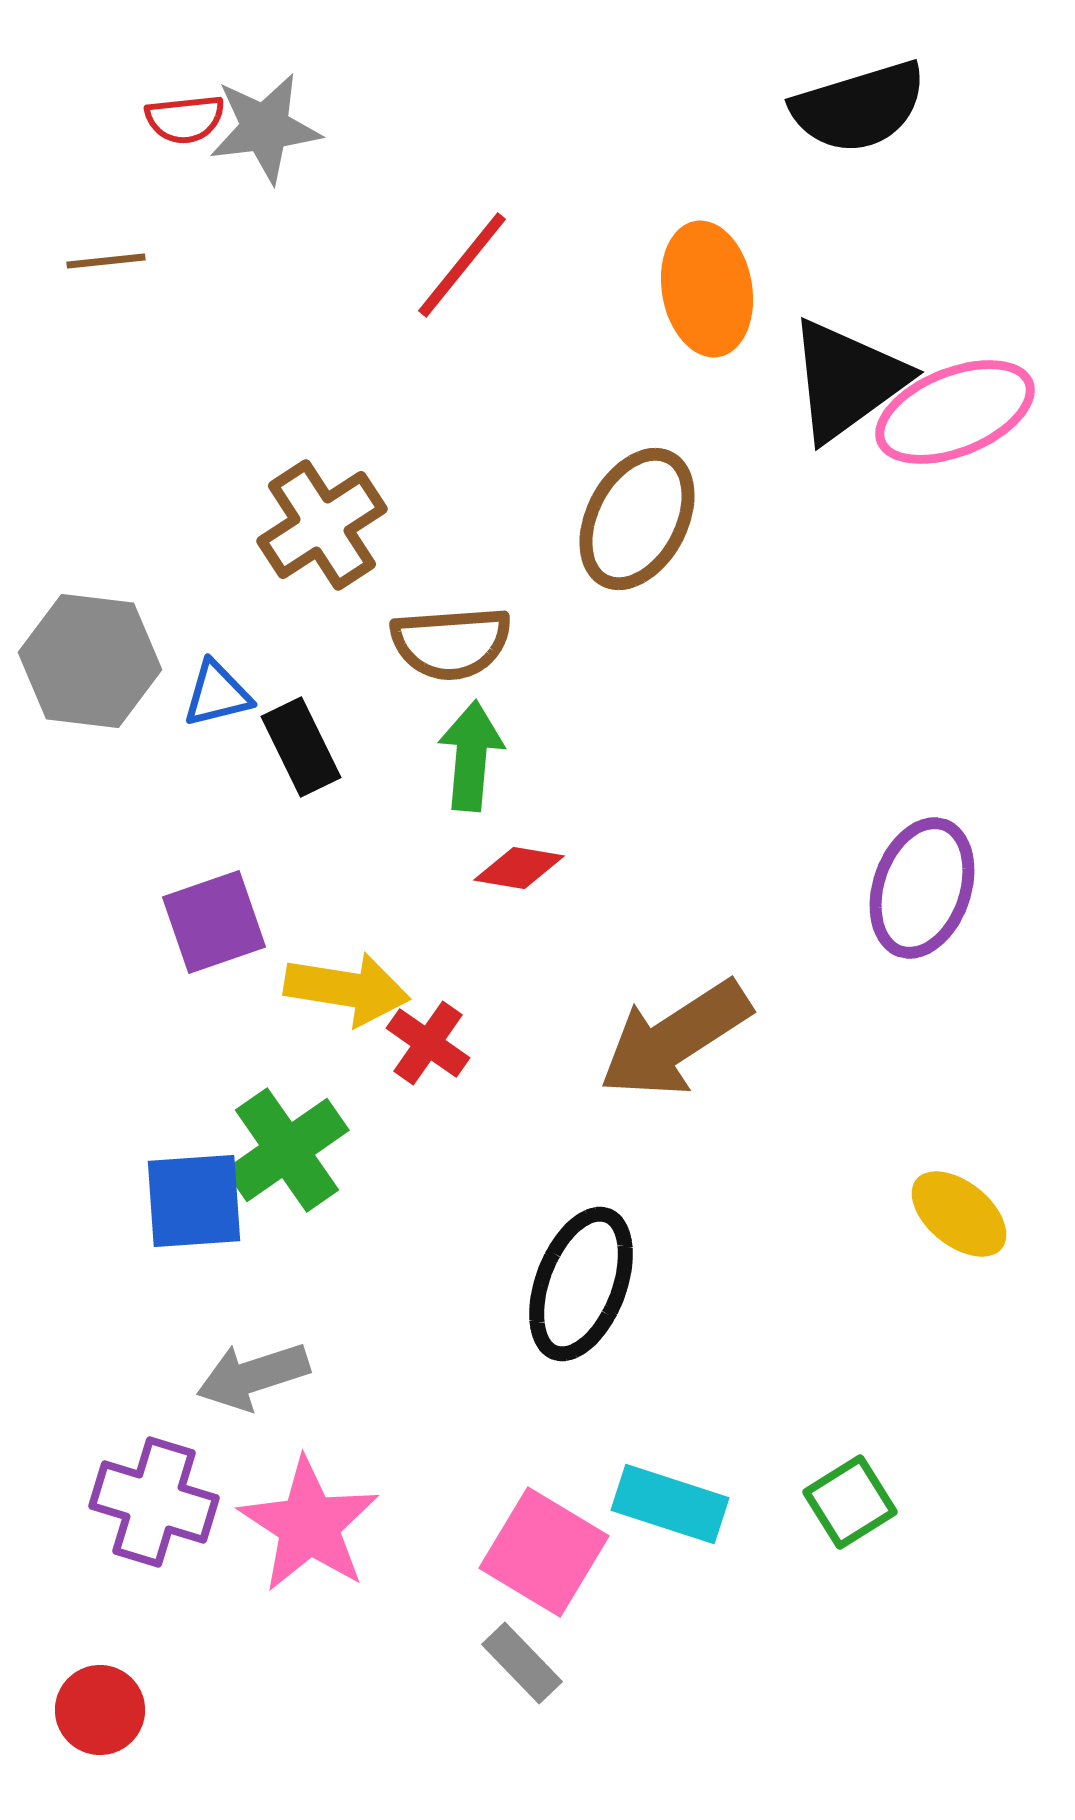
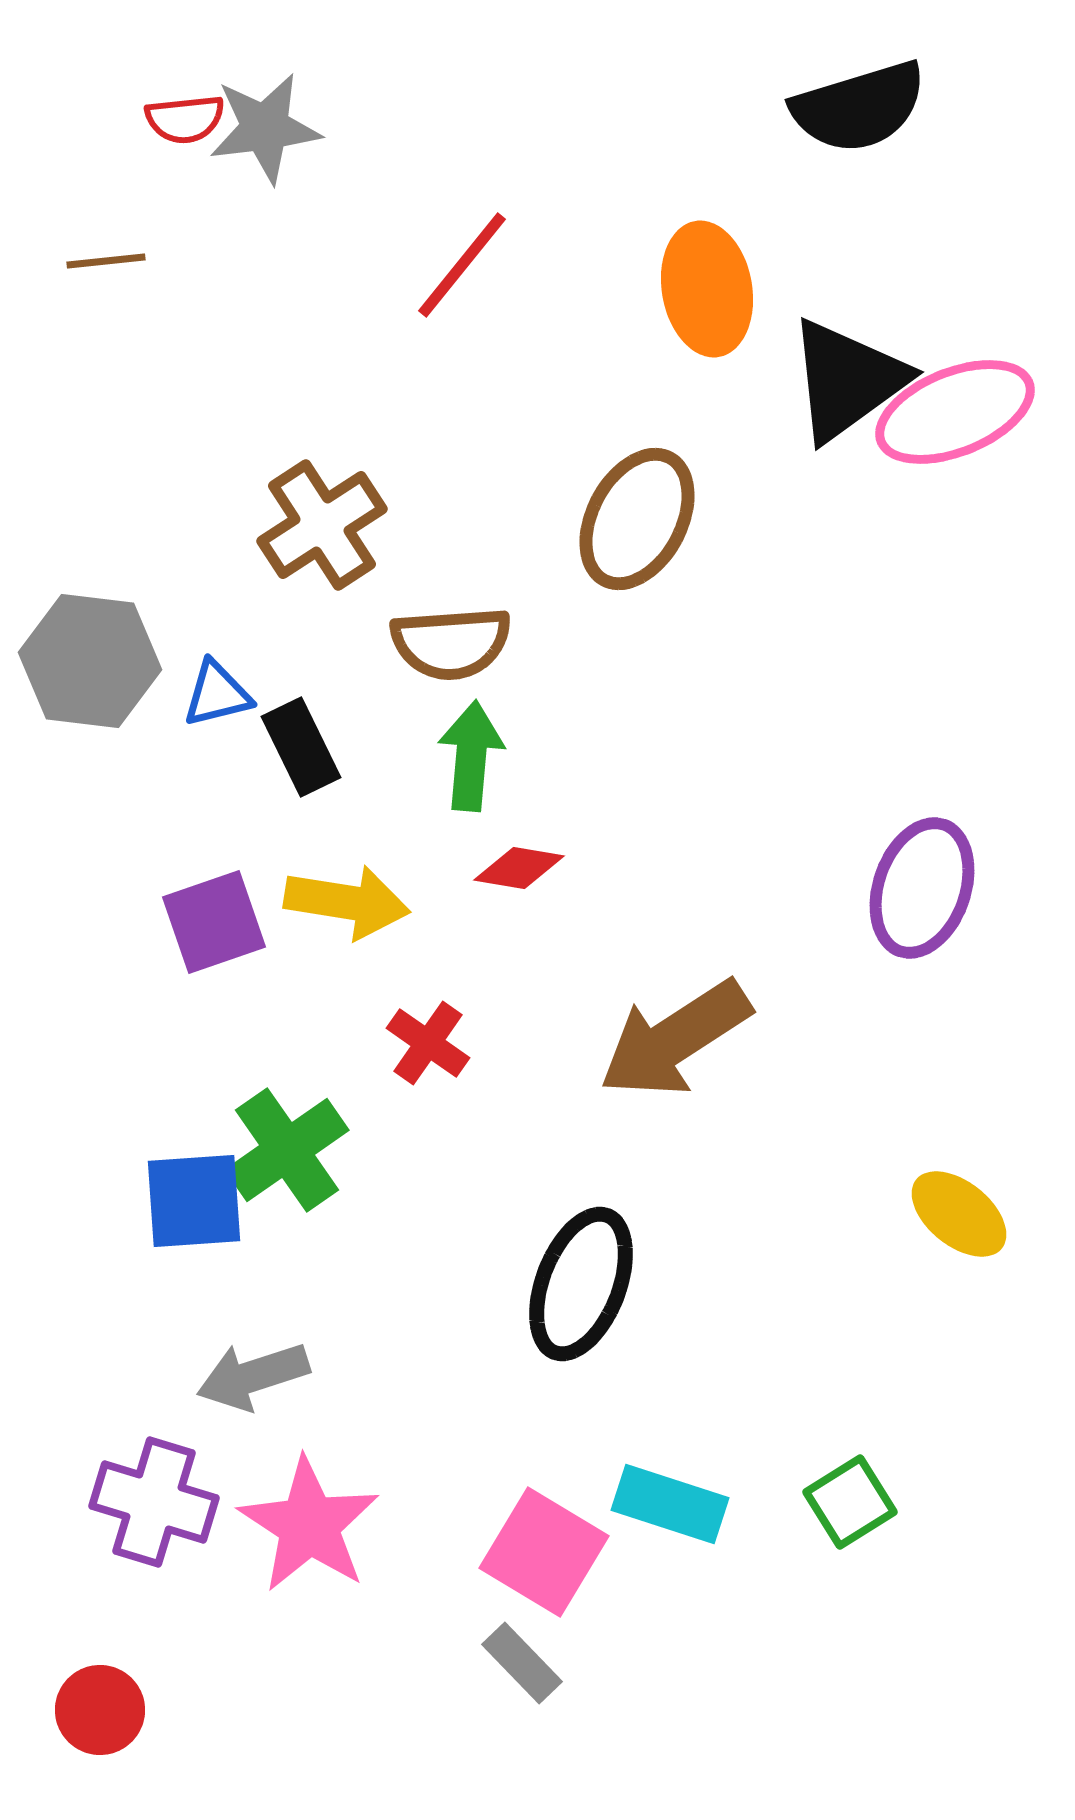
yellow arrow: moved 87 px up
